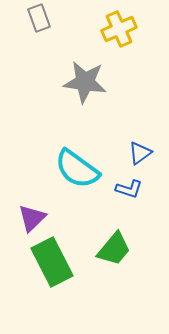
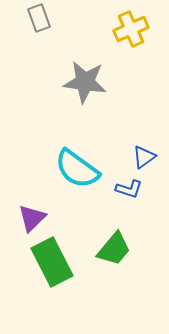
yellow cross: moved 12 px right
blue triangle: moved 4 px right, 4 px down
